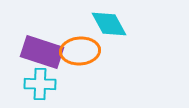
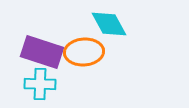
orange ellipse: moved 4 px right, 1 px down
